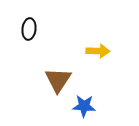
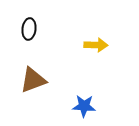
yellow arrow: moved 2 px left, 6 px up
brown triangle: moved 25 px left; rotated 36 degrees clockwise
